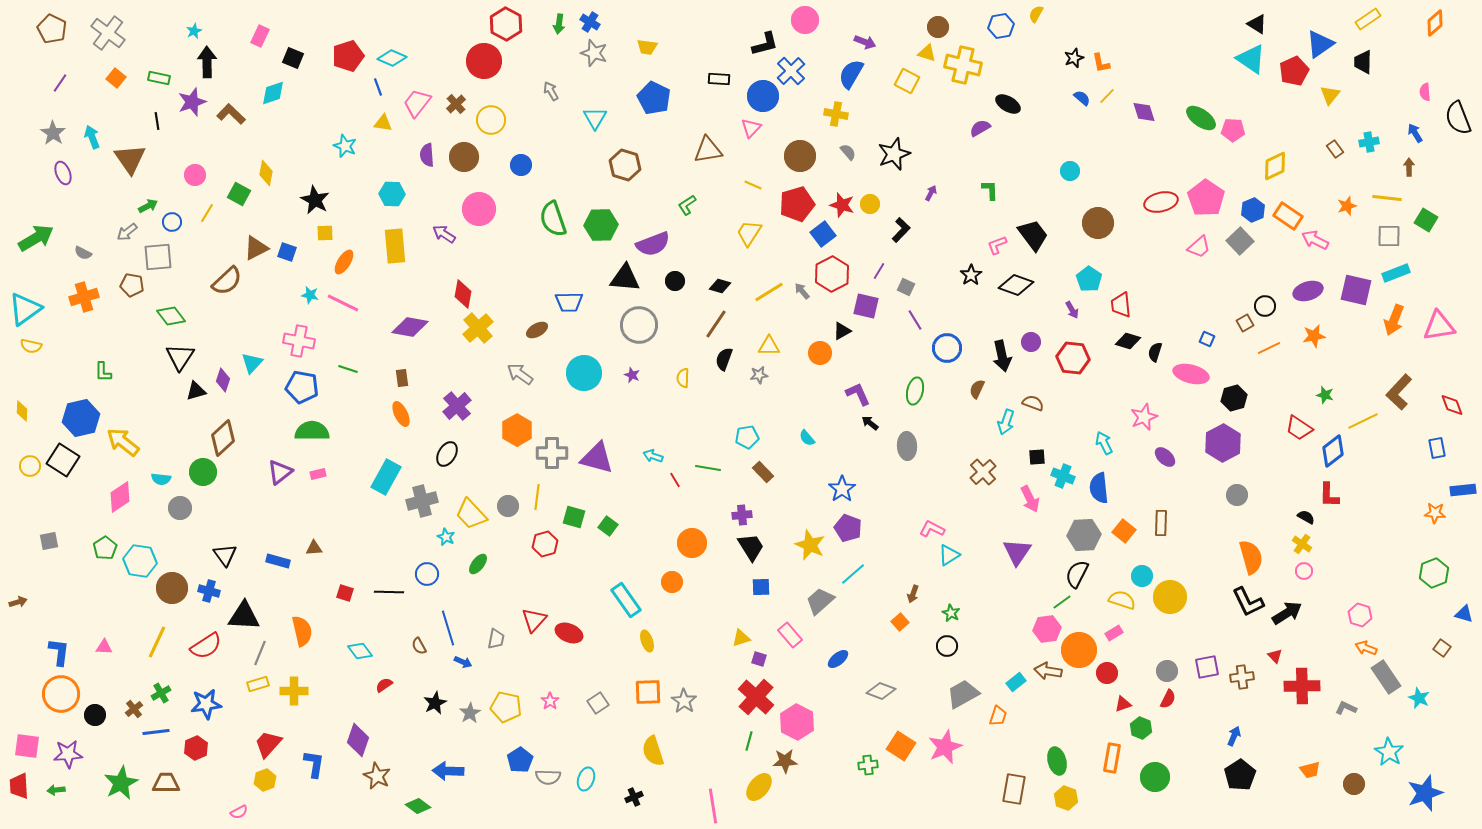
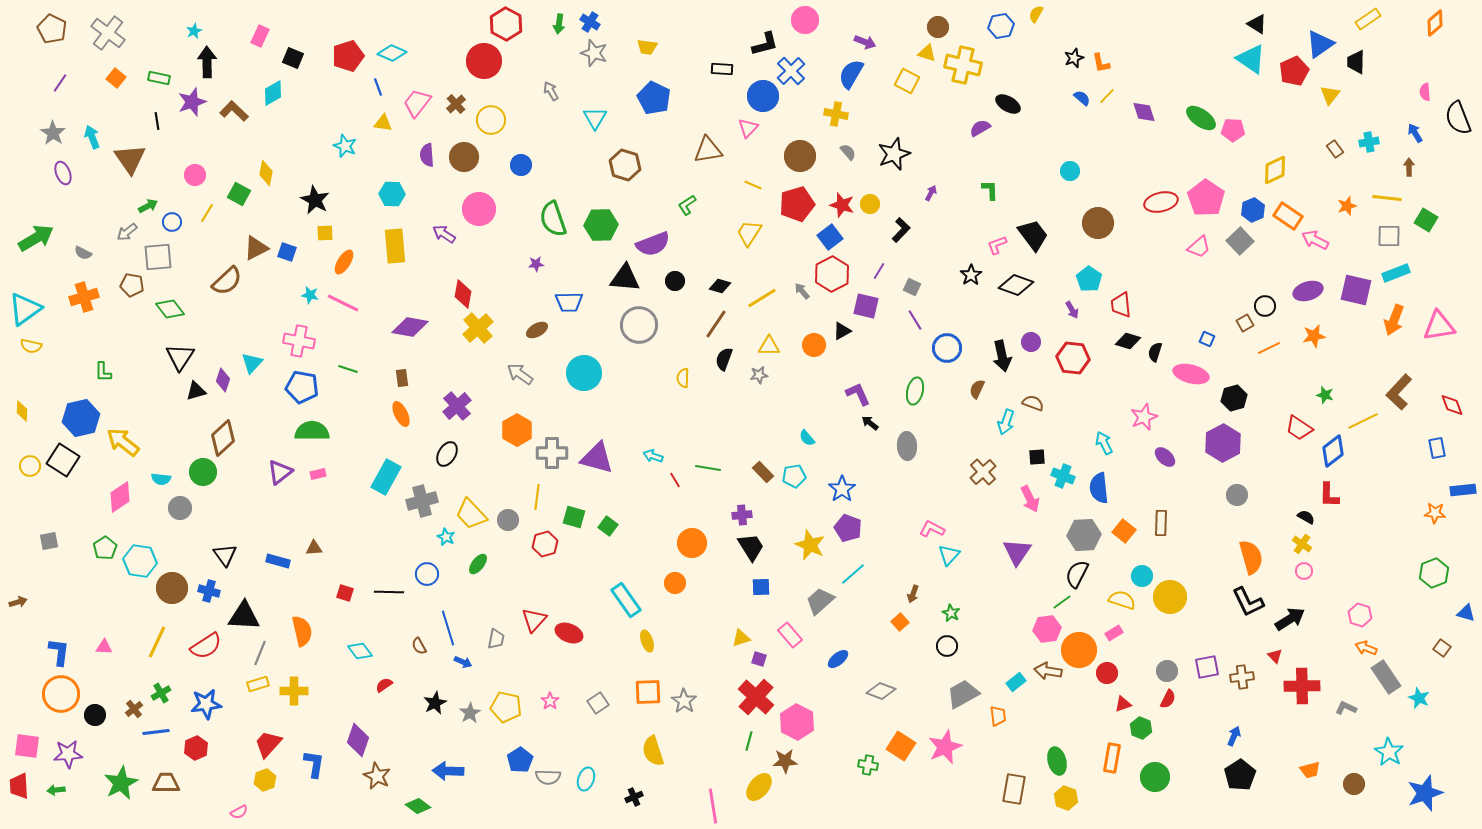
cyan diamond at (392, 58): moved 5 px up
black trapezoid at (1363, 62): moved 7 px left
black rectangle at (719, 79): moved 3 px right, 10 px up
cyan diamond at (273, 93): rotated 12 degrees counterclockwise
brown L-shape at (231, 114): moved 3 px right, 3 px up
pink triangle at (751, 128): moved 3 px left
yellow diamond at (1275, 166): moved 4 px down
blue square at (823, 234): moved 7 px right, 3 px down
gray square at (906, 287): moved 6 px right
yellow line at (769, 292): moved 7 px left, 6 px down
green diamond at (171, 316): moved 1 px left, 7 px up
orange circle at (820, 353): moved 6 px left, 8 px up
purple star at (632, 375): moved 96 px left, 111 px up; rotated 28 degrees counterclockwise
cyan pentagon at (747, 437): moved 47 px right, 39 px down
gray circle at (508, 506): moved 14 px down
cyan triangle at (949, 555): rotated 15 degrees counterclockwise
orange circle at (672, 582): moved 3 px right, 1 px down
black arrow at (1287, 613): moved 3 px right, 6 px down
blue triangle at (1464, 614): moved 2 px right, 1 px up
orange trapezoid at (998, 716): rotated 25 degrees counterclockwise
green cross at (868, 765): rotated 18 degrees clockwise
